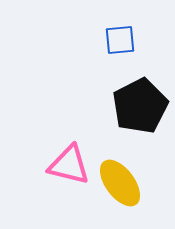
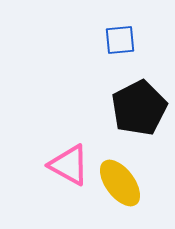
black pentagon: moved 1 px left, 2 px down
pink triangle: rotated 15 degrees clockwise
